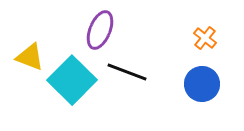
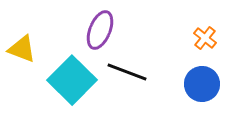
yellow triangle: moved 8 px left, 8 px up
